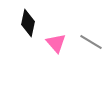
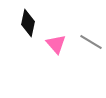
pink triangle: moved 1 px down
